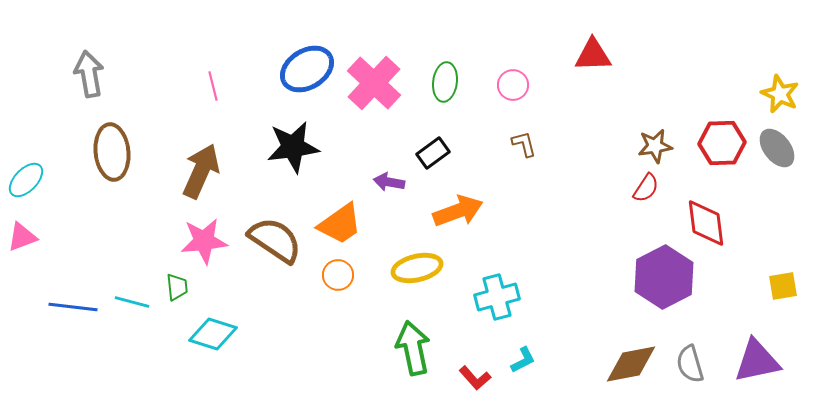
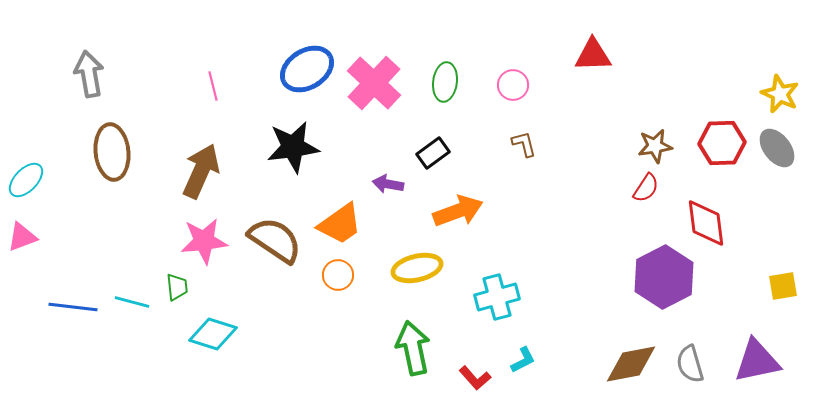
purple arrow: moved 1 px left, 2 px down
